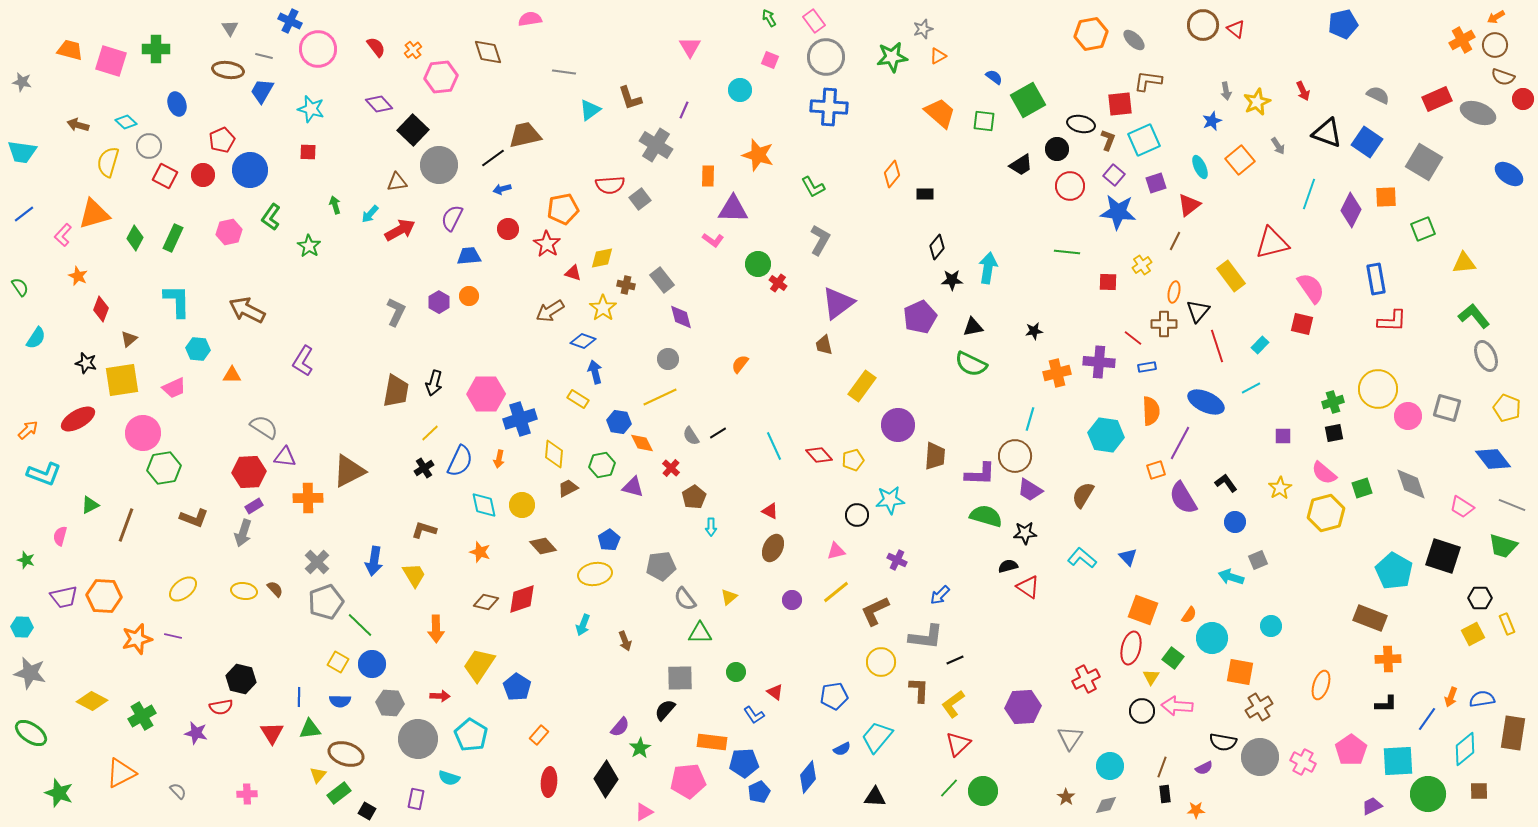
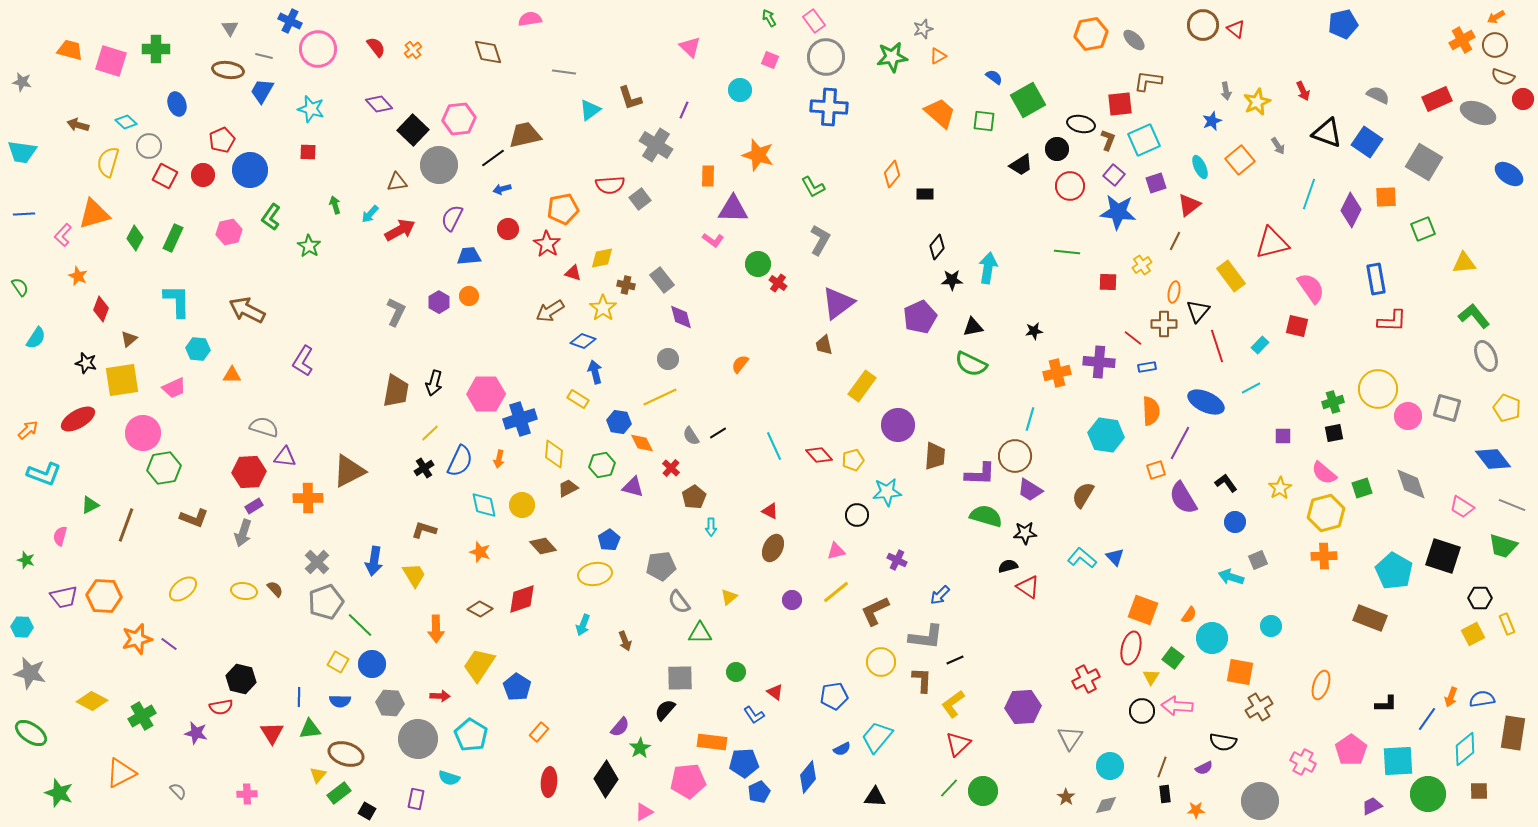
pink triangle at (690, 47): rotated 15 degrees counterclockwise
pink hexagon at (441, 77): moved 18 px right, 42 px down
blue line at (24, 214): rotated 35 degrees clockwise
red square at (1302, 324): moved 5 px left, 2 px down
gray semicircle at (264, 427): rotated 16 degrees counterclockwise
cyan star at (890, 500): moved 3 px left, 8 px up
blue triangle at (1128, 557): moved 13 px left
gray semicircle at (685, 599): moved 6 px left, 3 px down
brown diamond at (486, 602): moved 6 px left, 7 px down; rotated 15 degrees clockwise
purple line at (173, 636): moved 4 px left, 8 px down; rotated 24 degrees clockwise
orange cross at (1388, 659): moved 64 px left, 103 px up
brown L-shape at (919, 690): moved 3 px right, 10 px up
orange rectangle at (539, 735): moved 3 px up
gray circle at (1260, 757): moved 44 px down
